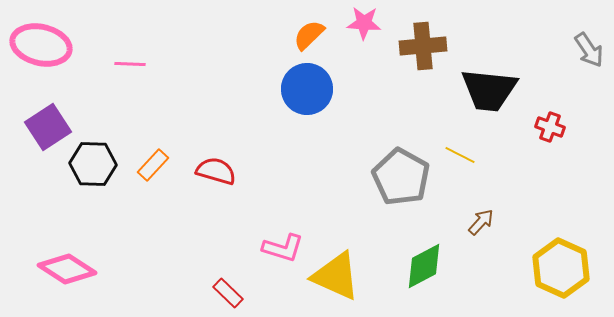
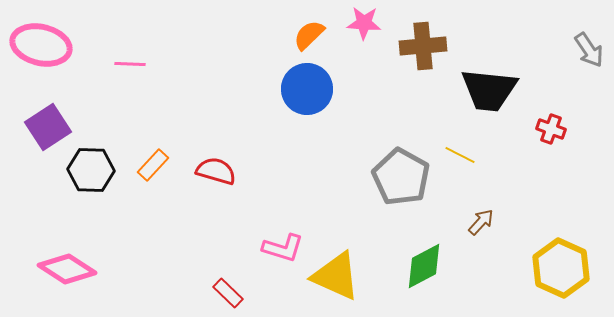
red cross: moved 1 px right, 2 px down
black hexagon: moved 2 px left, 6 px down
